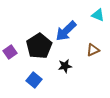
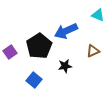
blue arrow: rotated 20 degrees clockwise
brown triangle: moved 1 px down
